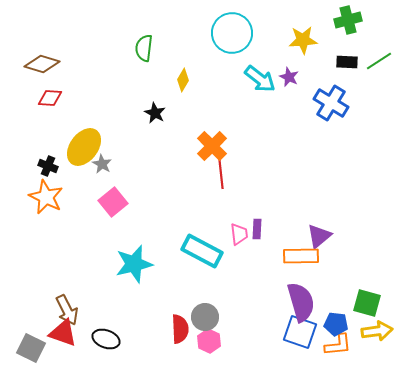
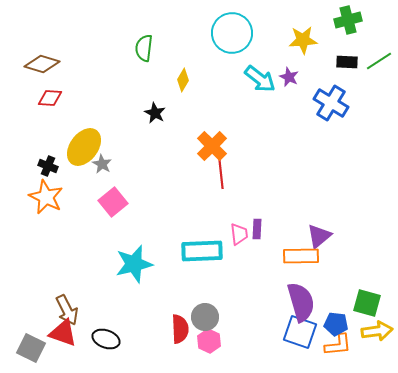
cyan rectangle: rotated 30 degrees counterclockwise
